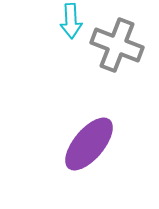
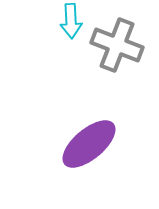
purple ellipse: rotated 10 degrees clockwise
